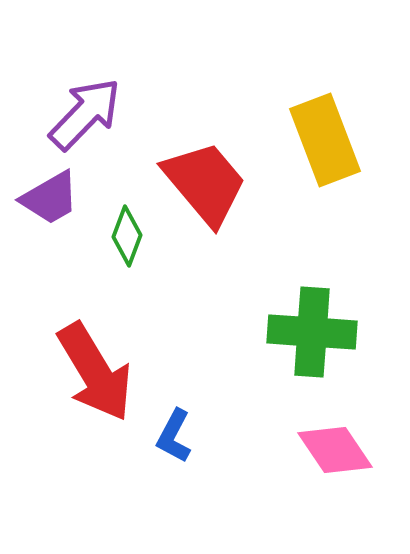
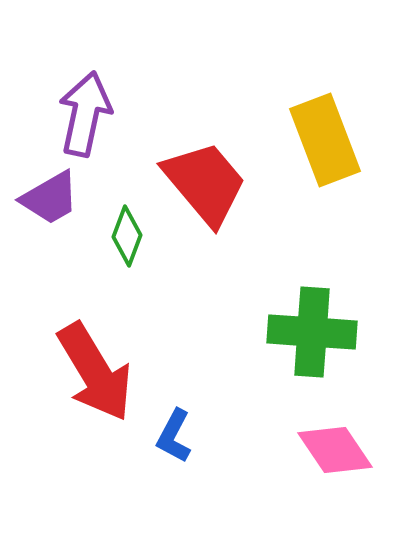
purple arrow: rotated 32 degrees counterclockwise
